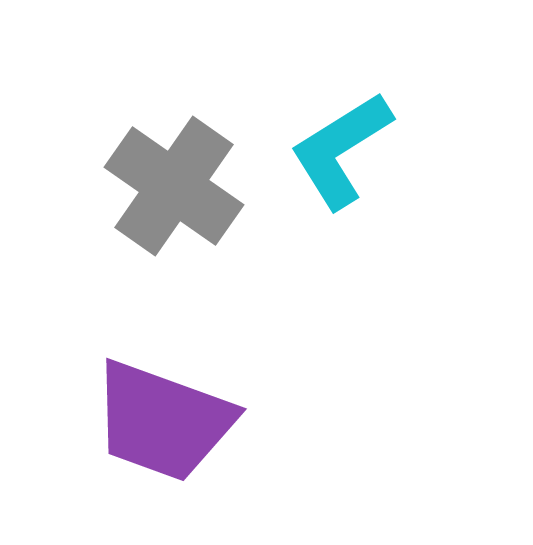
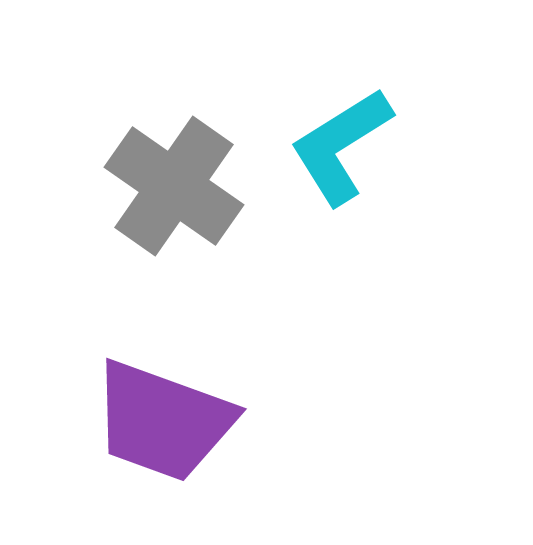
cyan L-shape: moved 4 px up
